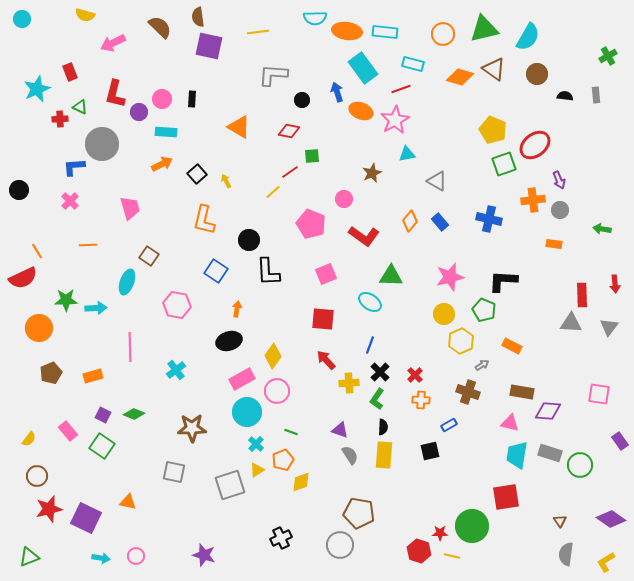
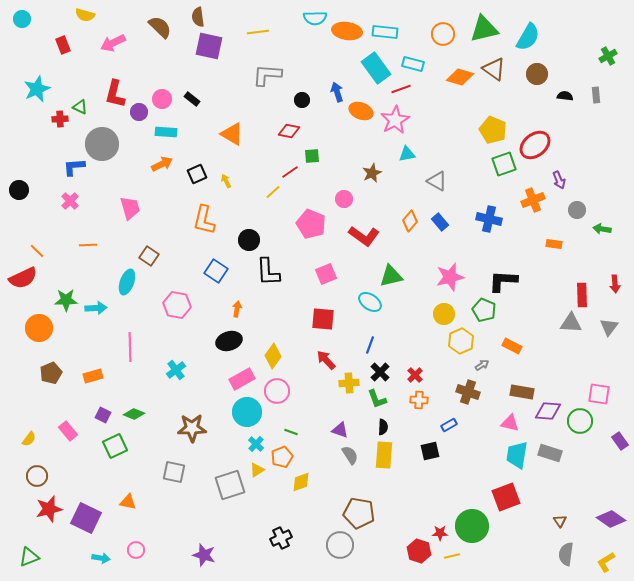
cyan rectangle at (363, 68): moved 13 px right
red rectangle at (70, 72): moved 7 px left, 27 px up
gray L-shape at (273, 75): moved 6 px left
black rectangle at (192, 99): rotated 56 degrees counterclockwise
orange triangle at (239, 127): moved 7 px left, 7 px down
black square at (197, 174): rotated 18 degrees clockwise
orange cross at (533, 200): rotated 15 degrees counterclockwise
gray circle at (560, 210): moved 17 px right
orange line at (37, 251): rotated 14 degrees counterclockwise
green triangle at (391, 276): rotated 15 degrees counterclockwise
green L-shape at (377, 399): rotated 55 degrees counterclockwise
orange cross at (421, 400): moved 2 px left
green square at (102, 446): moved 13 px right; rotated 30 degrees clockwise
orange pentagon at (283, 460): moved 1 px left, 3 px up
green circle at (580, 465): moved 44 px up
red square at (506, 497): rotated 12 degrees counterclockwise
pink circle at (136, 556): moved 6 px up
yellow line at (452, 556): rotated 28 degrees counterclockwise
